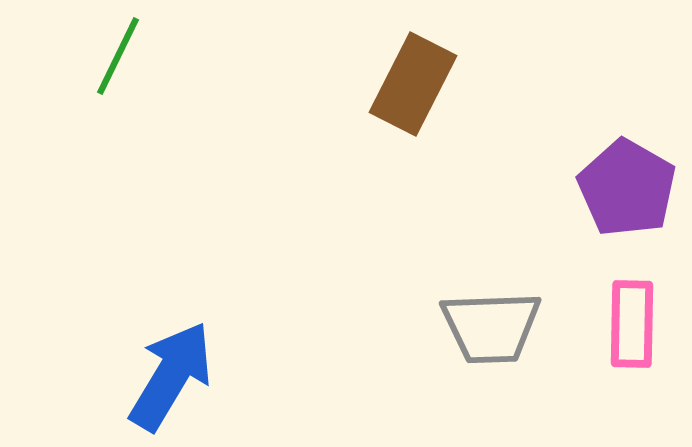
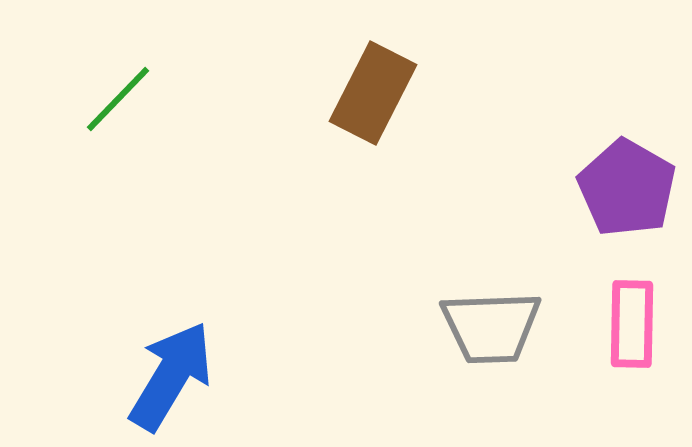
green line: moved 43 px down; rotated 18 degrees clockwise
brown rectangle: moved 40 px left, 9 px down
